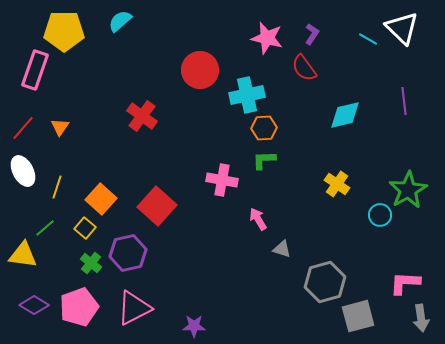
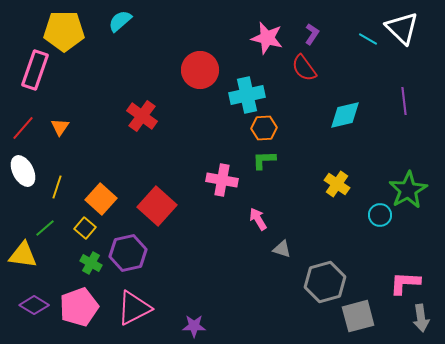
green cross: rotated 10 degrees counterclockwise
